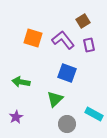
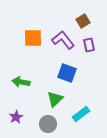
orange square: rotated 18 degrees counterclockwise
cyan rectangle: moved 13 px left; rotated 66 degrees counterclockwise
gray circle: moved 19 px left
